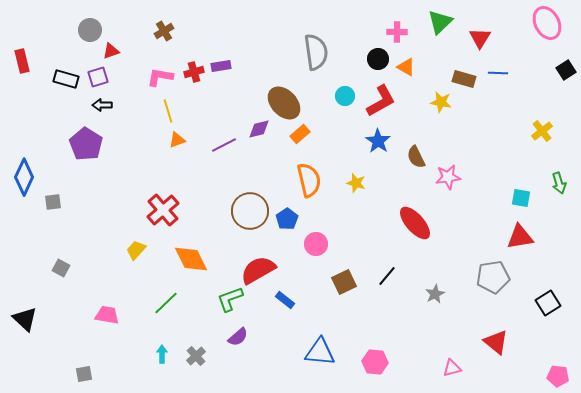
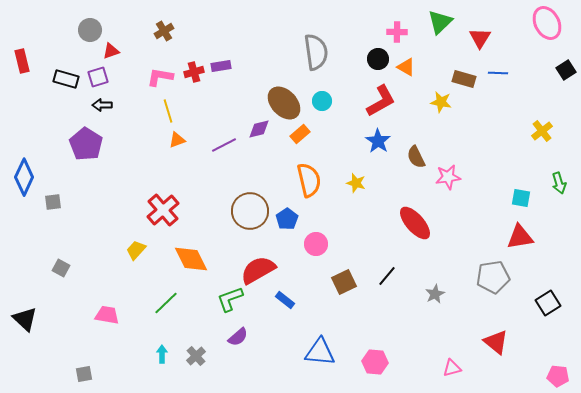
cyan circle at (345, 96): moved 23 px left, 5 px down
